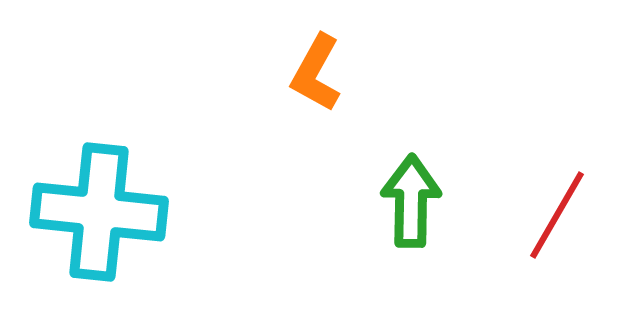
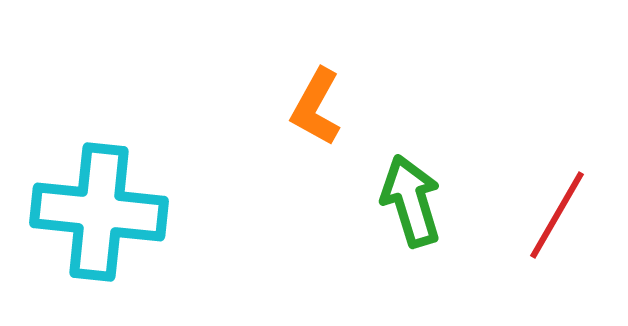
orange L-shape: moved 34 px down
green arrow: rotated 18 degrees counterclockwise
